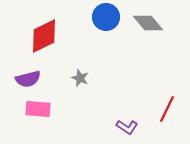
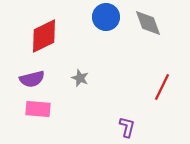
gray diamond: rotated 20 degrees clockwise
purple semicircle: moved 4 px right
red line: moved 5 px left, 22 px up
purple L-shape: rotated 110 degrees counterclockwise
